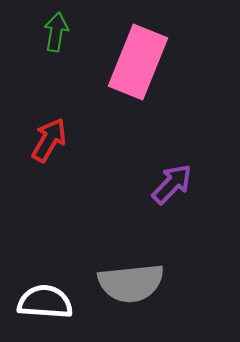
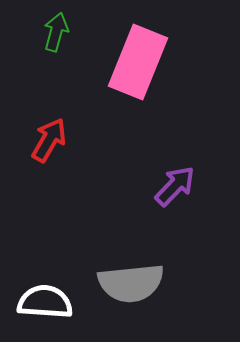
green arrow: rotated 6 degrees clockwise
purple arrow: moved 3 px right, 2 px down
